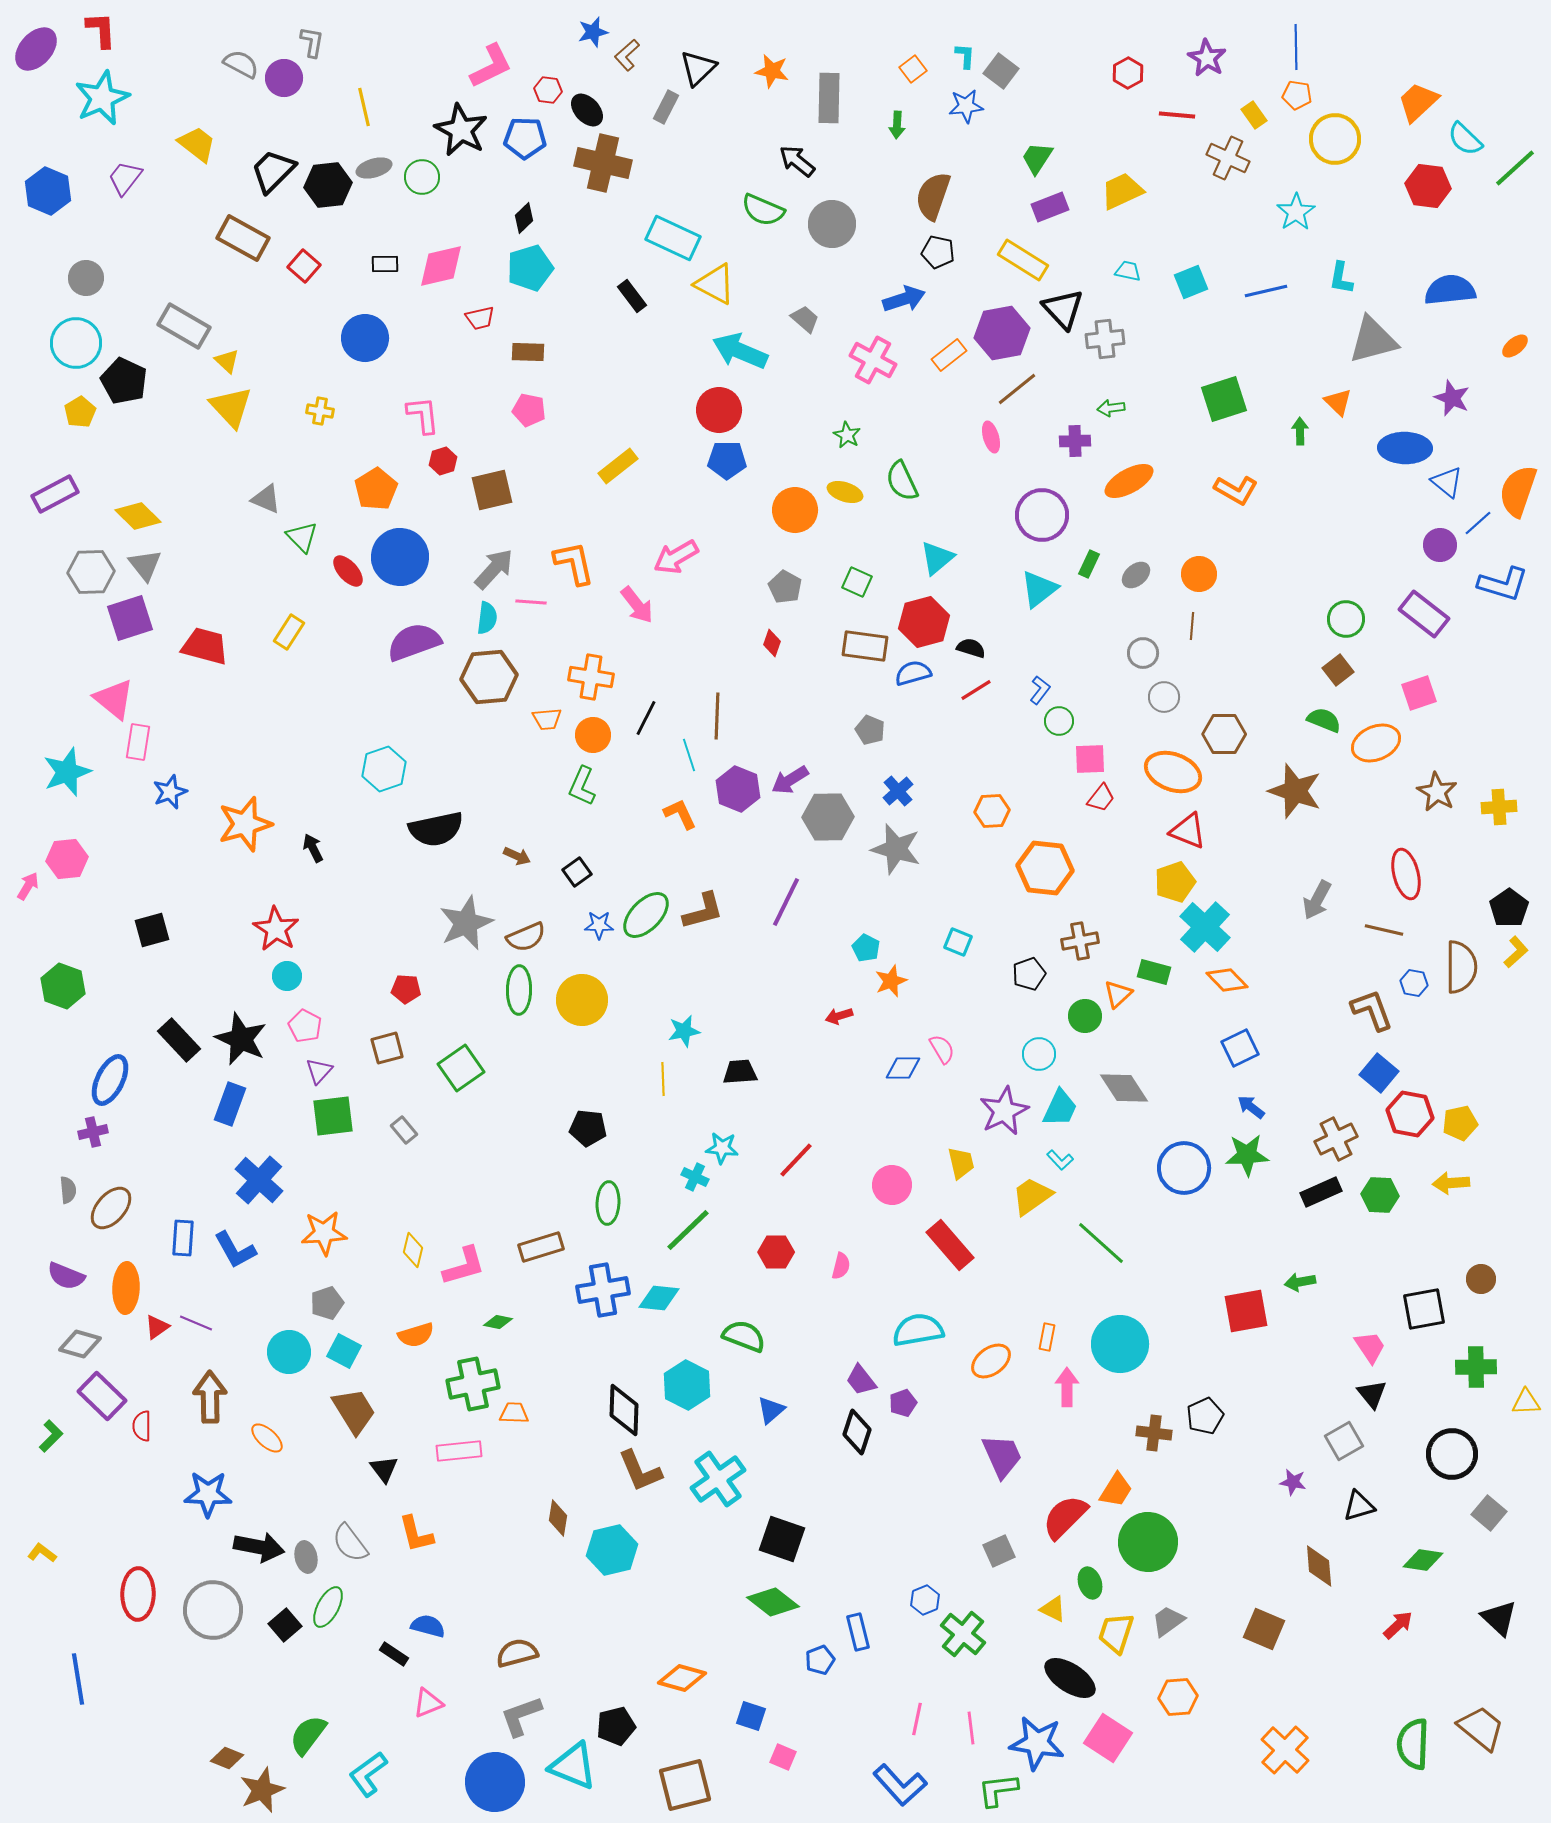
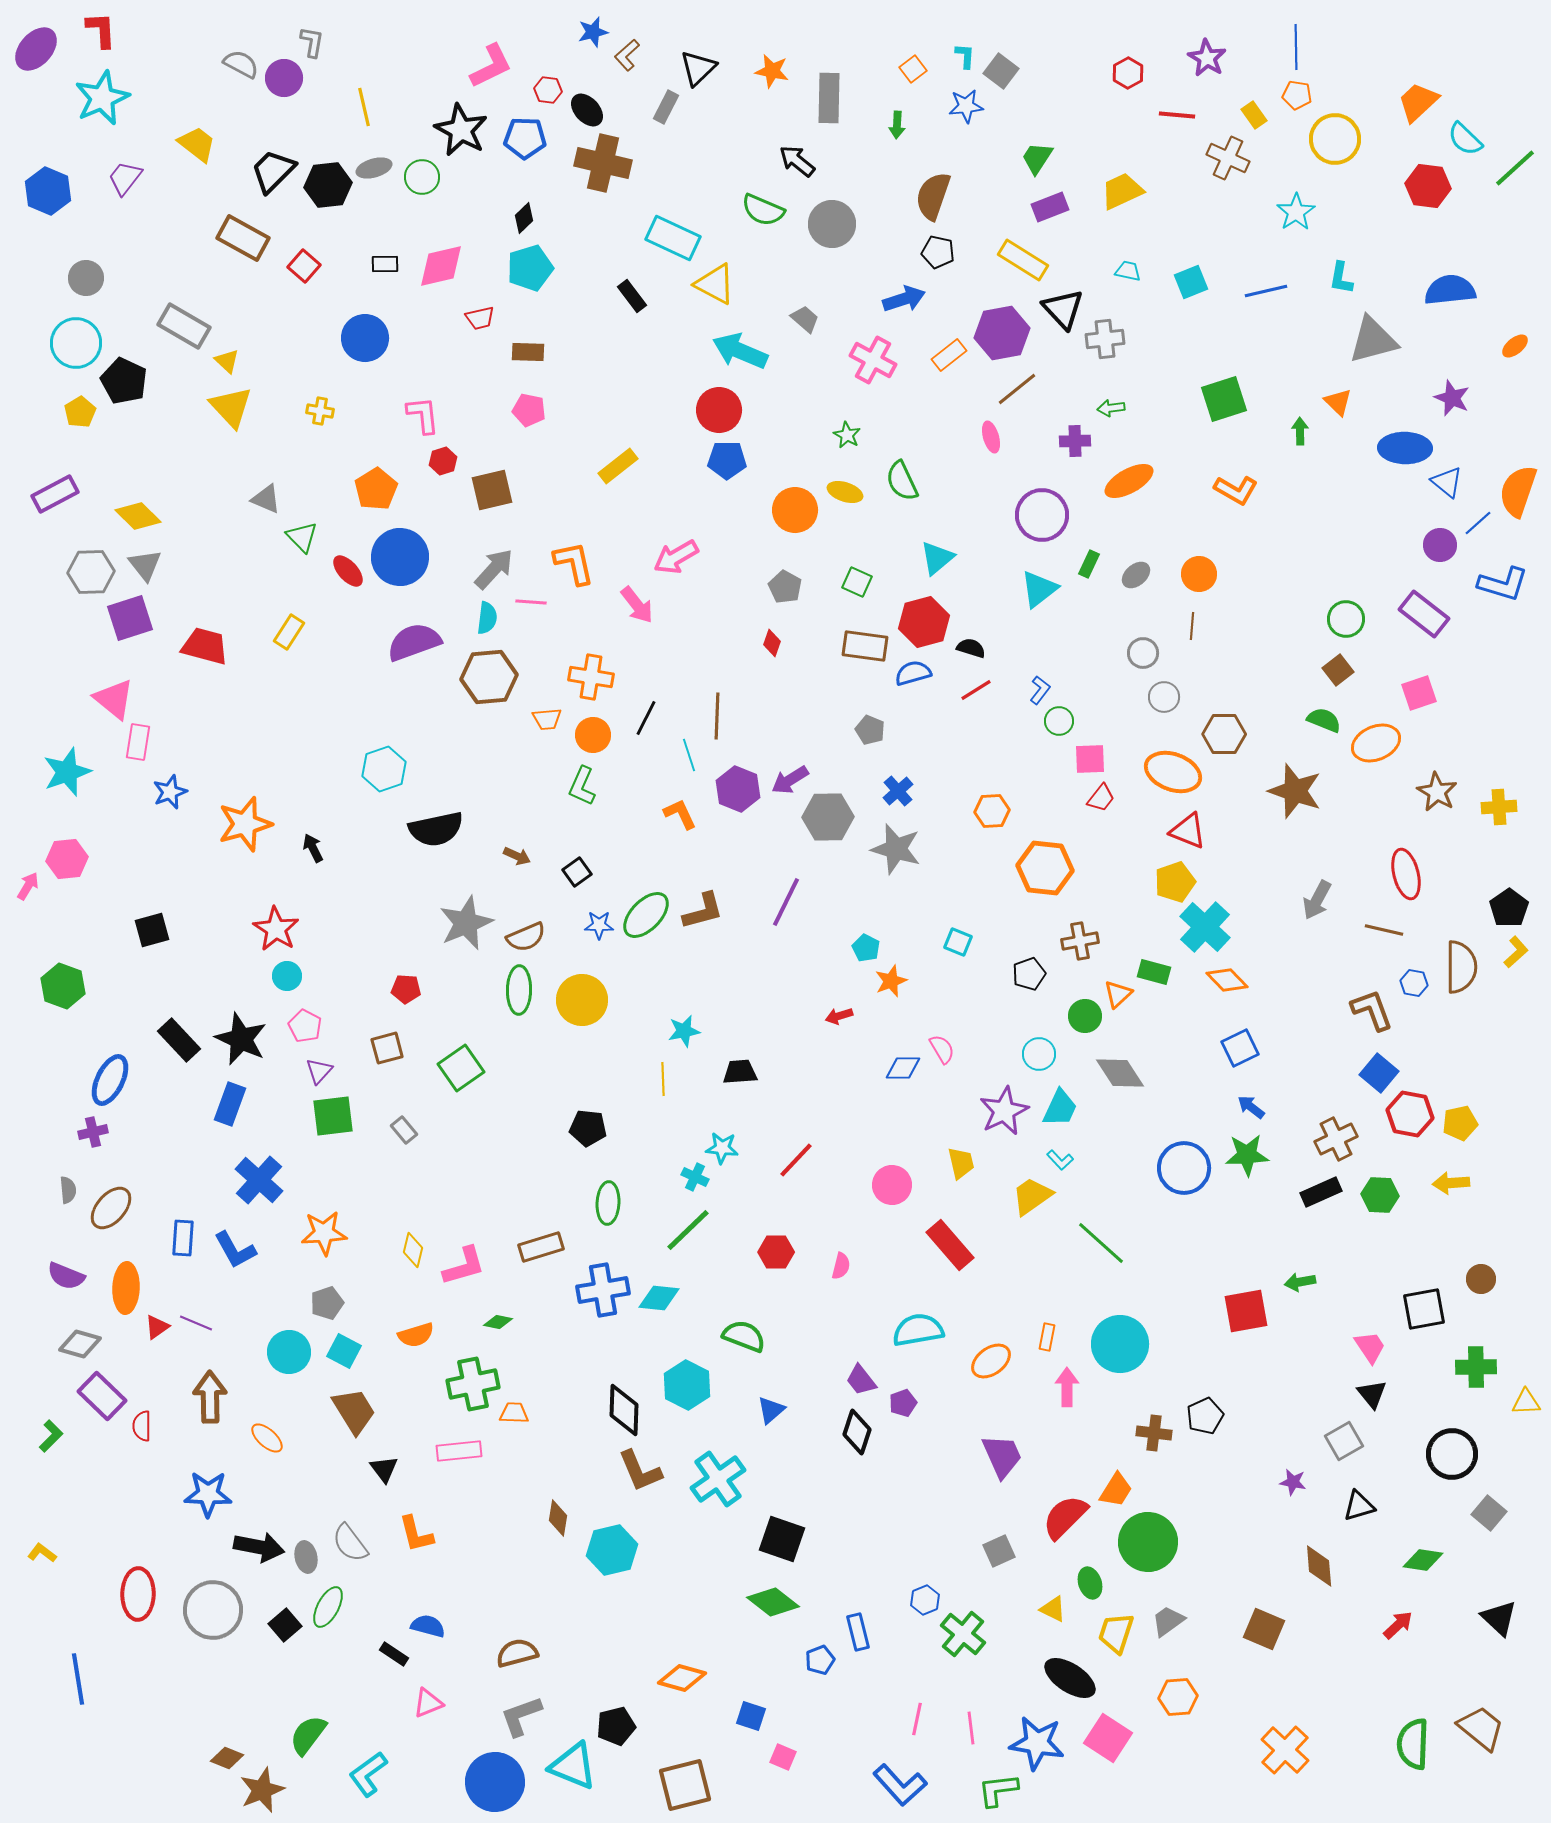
gray diamond at (1124, 1088): moved 4 px left, 15 px up
